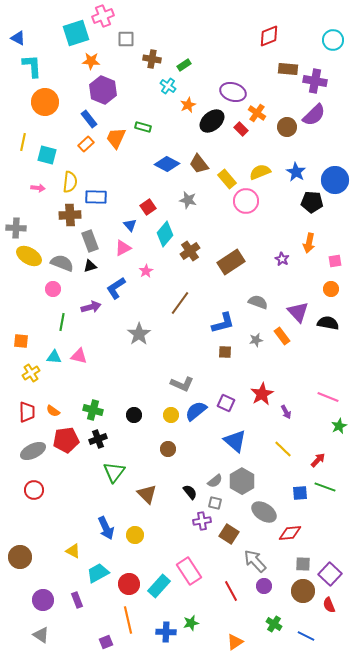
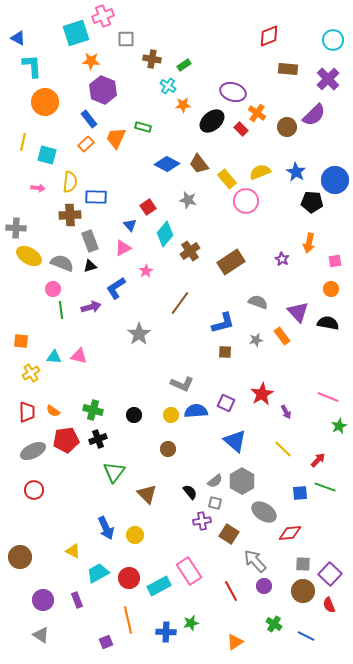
purple cross at (315, 81): moved 13 px right, 2 px up; rotated 35 degrees clockwise
orange star at (188, 105): moved 5 px left; rotated 21 degrees clockwise
green line at (62, 322): moved 1 px left, 12 px up; rotated 18 degrees counterclockwise
blue semicircle at (196, 411): rotated 35 degrees clockwise
red circle at (129, 584): moved 6 px up
cyan rectangle at (159, 586): rotated 20 degrees clockwise
